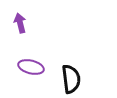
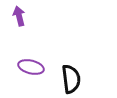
purple arrow: moved 1 px left, 7 px up
